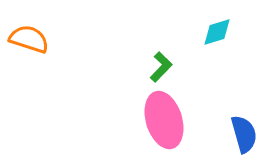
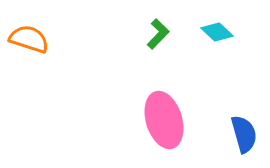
cyan diamond: rotated 60 degrees clockwise
green L-shape: moved 3 px left, 33 px up
